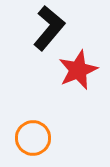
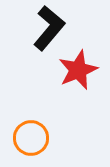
orange circle: moved 2 px left
